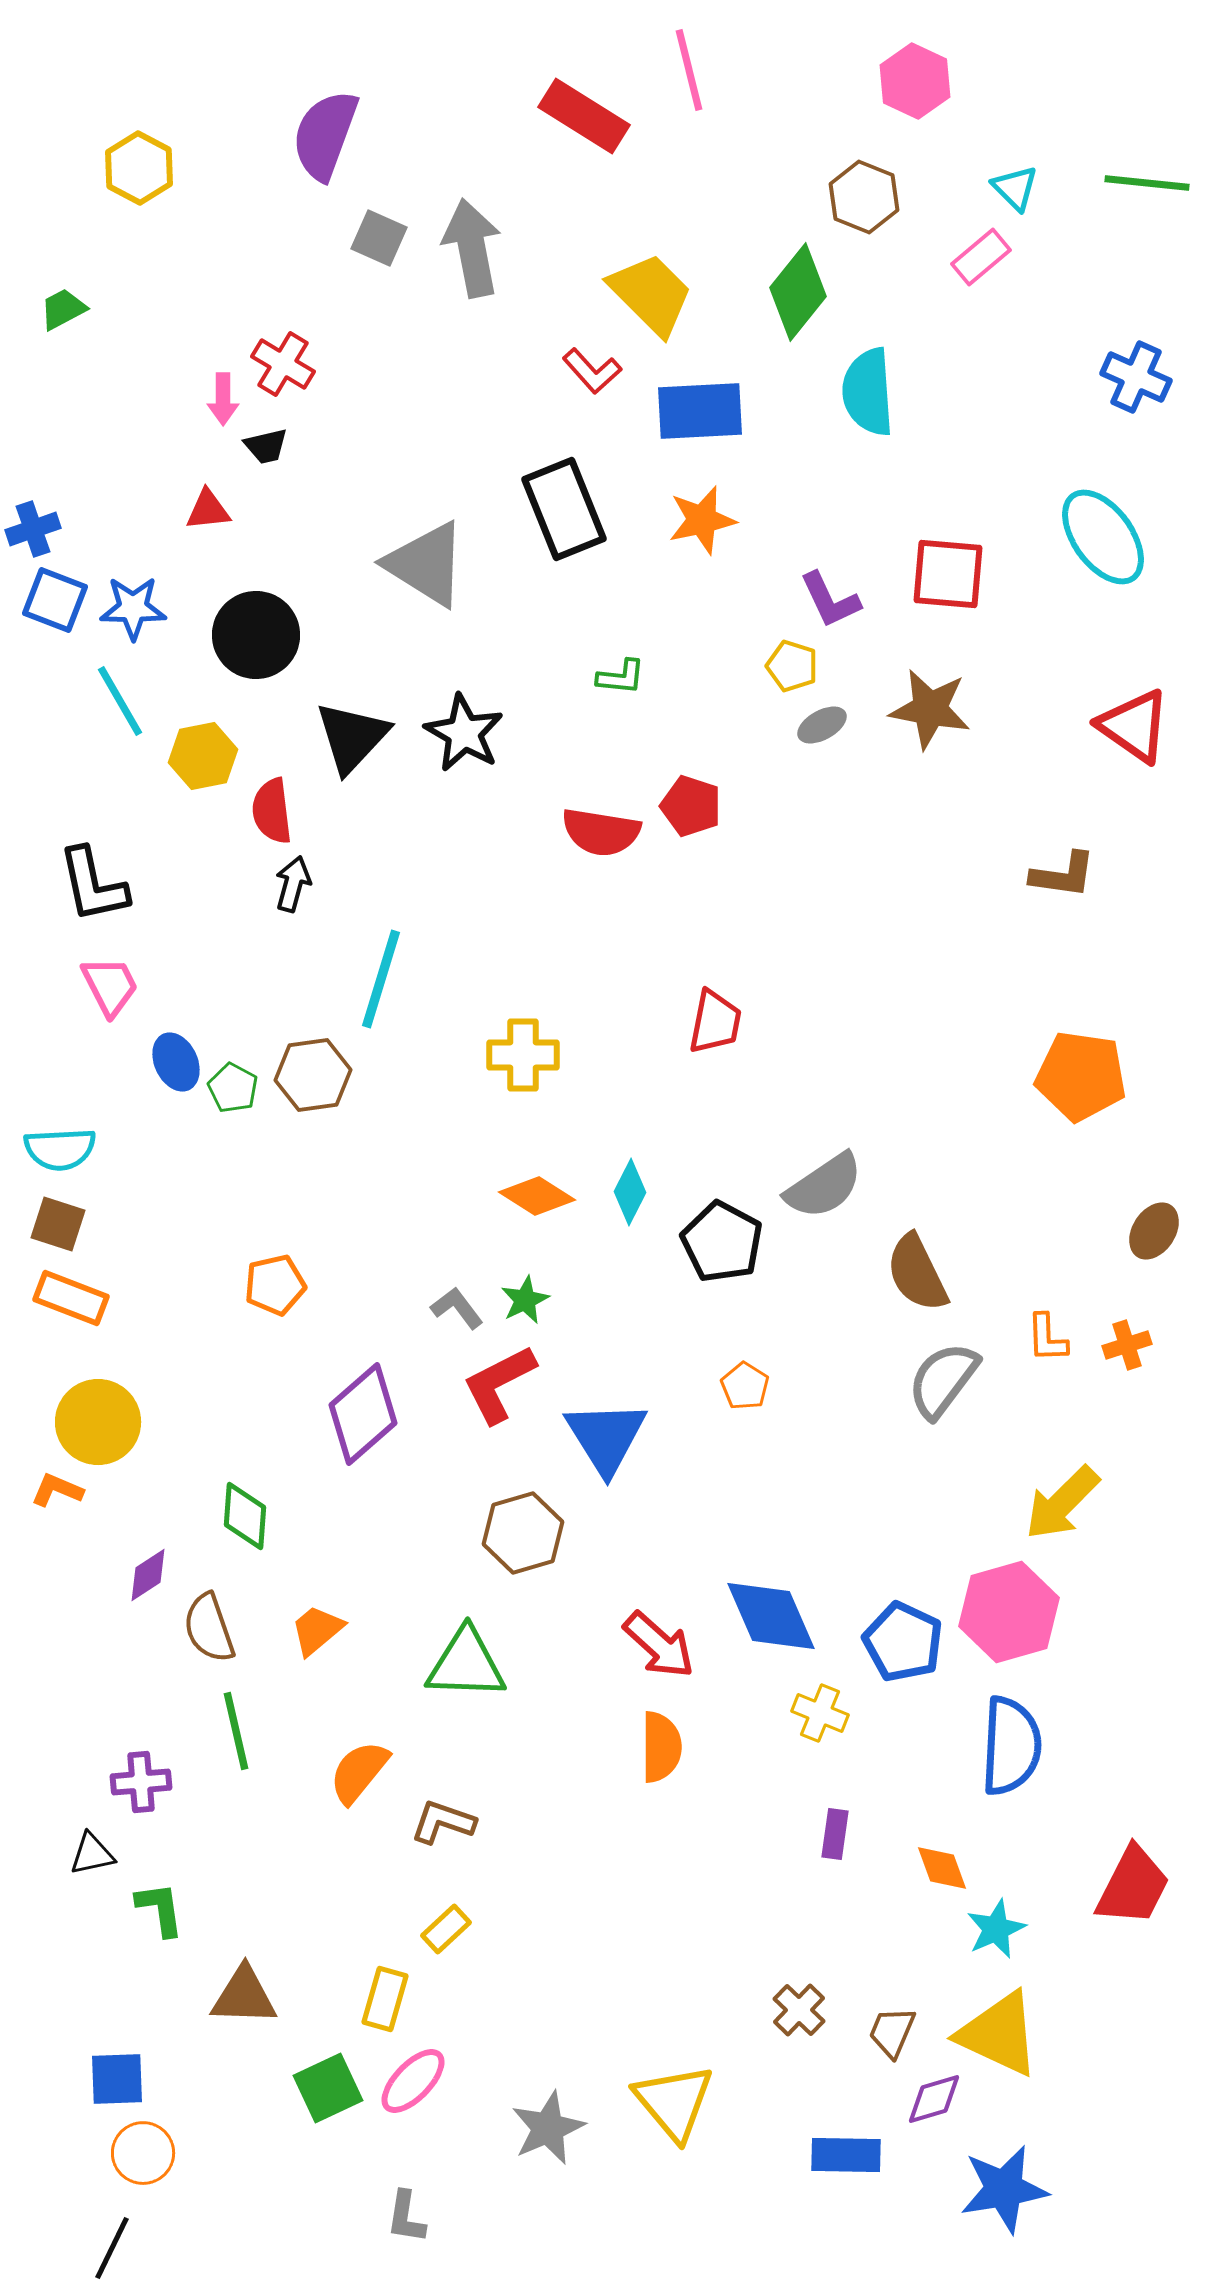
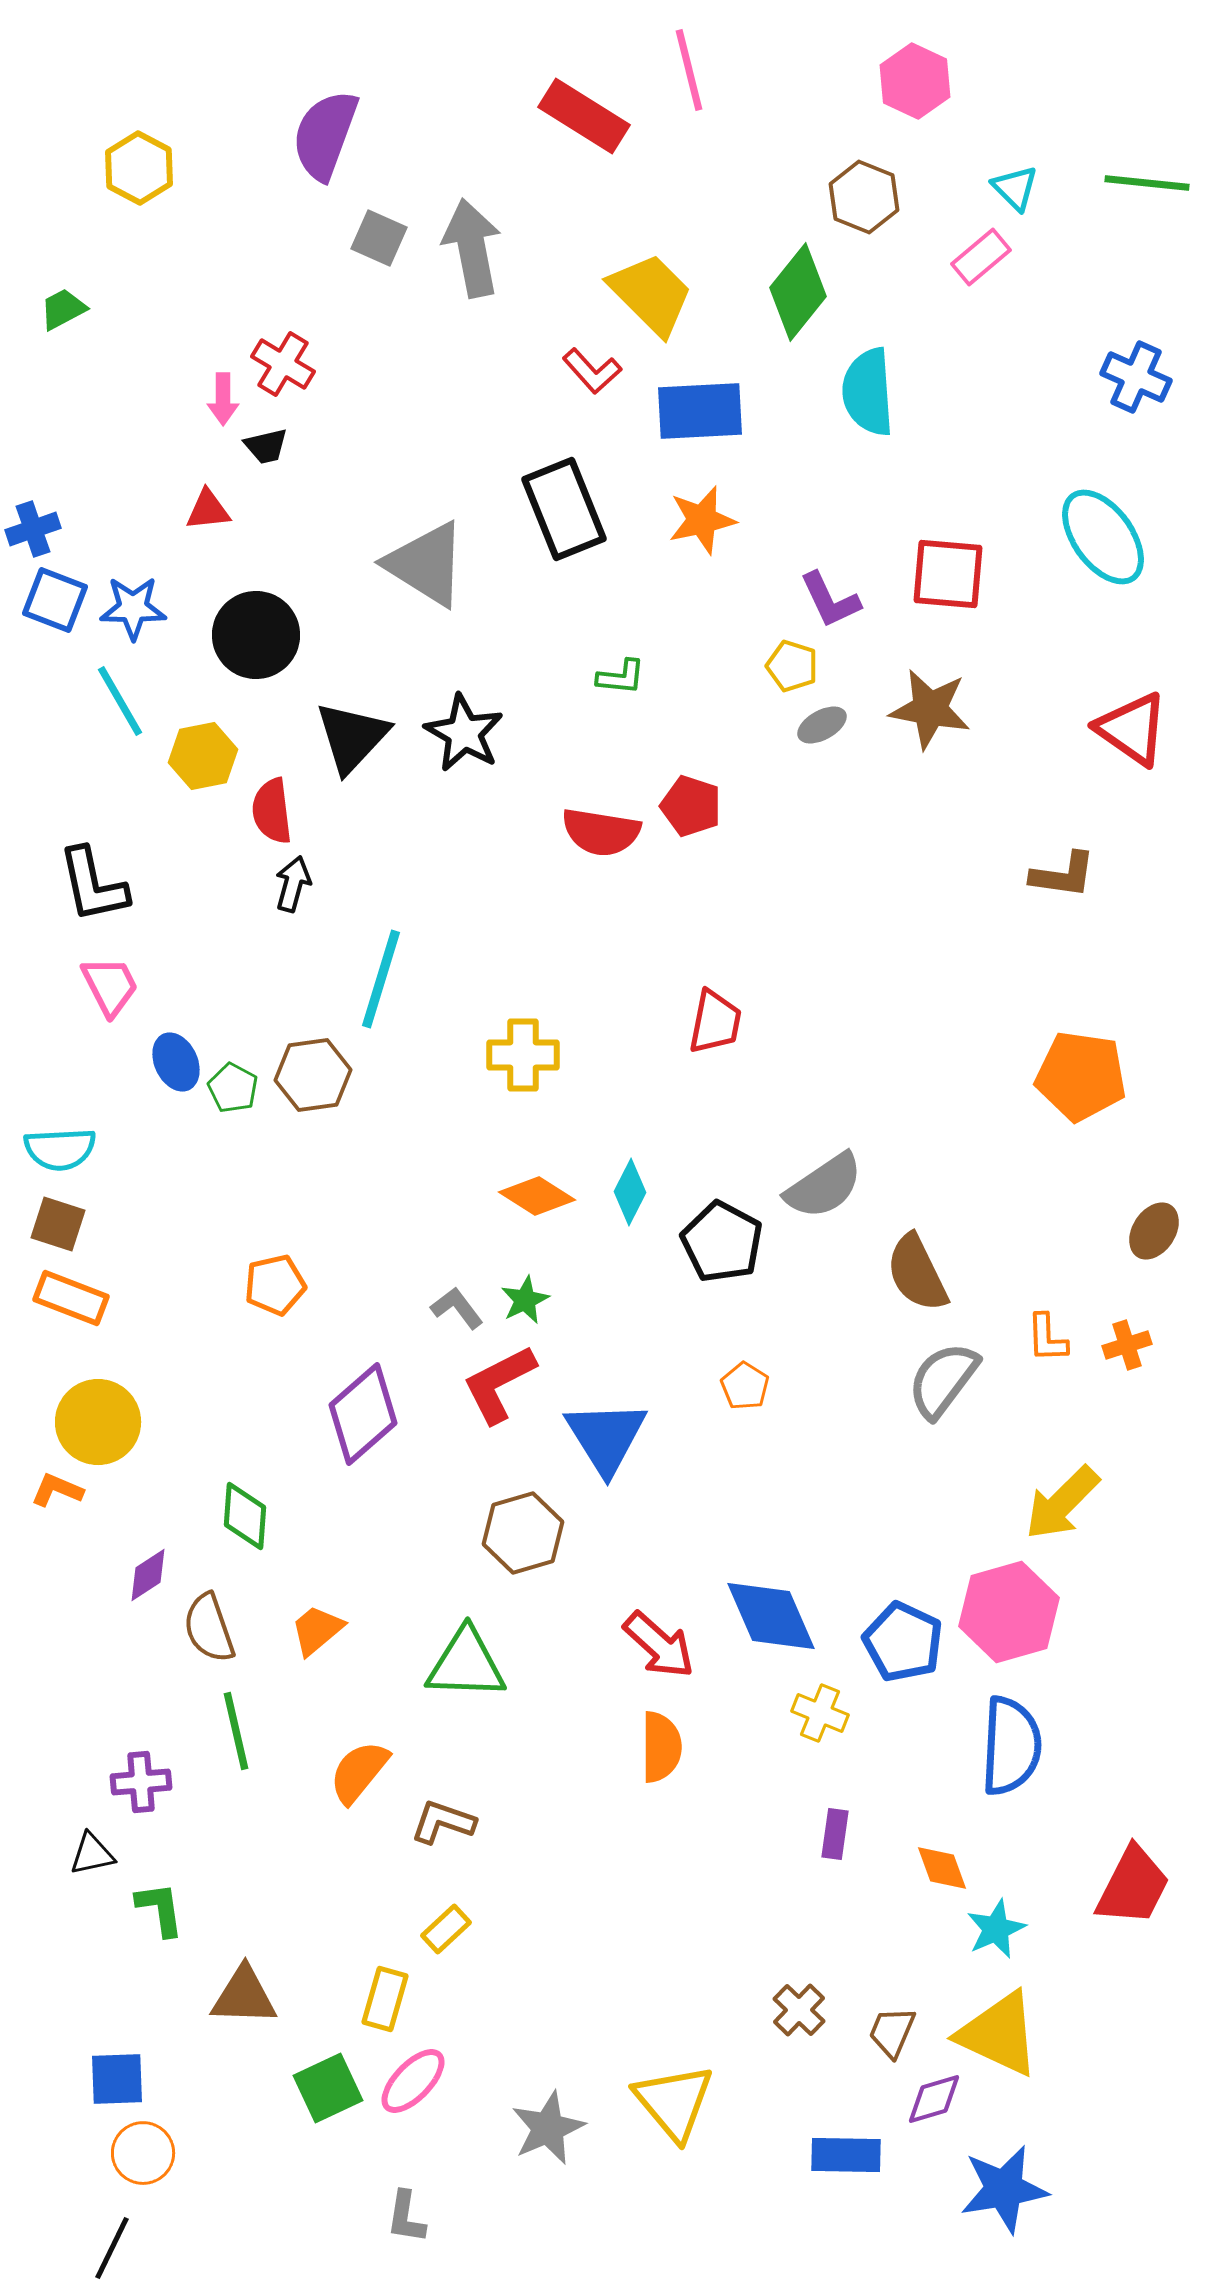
red triangle at (1134, 726): moved 2 px left, 3 px down
